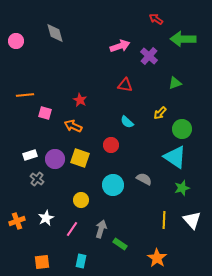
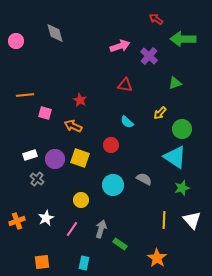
cyan rectangle: moved 3 px right, 2 px down
